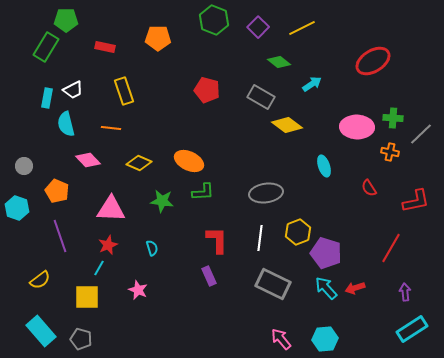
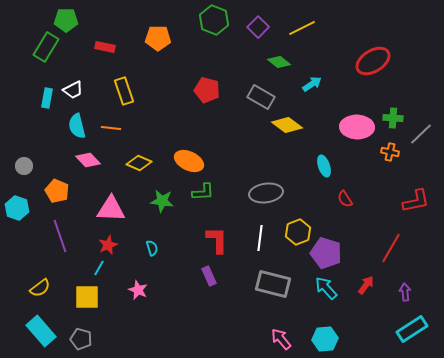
cyan semicircle at (66, 124): moved 11 px right, 2 px down
red semicircle at (369, 188): moved 24 px left, 11 px down
yellow semicircle at (40, 280): moved 8 px down
gray rectangle at (273, 284): rotated 12 degrees counterclockwise
red arrow at (355, 288): moved 11 px right, 3 px up; rotated 144 degrees clockwise
